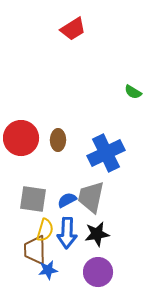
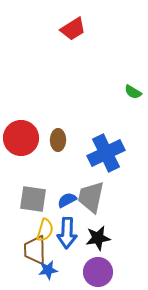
black star: moved 1 px right, 4 px down
